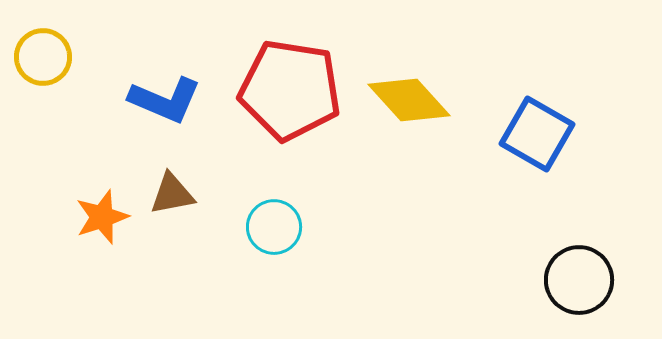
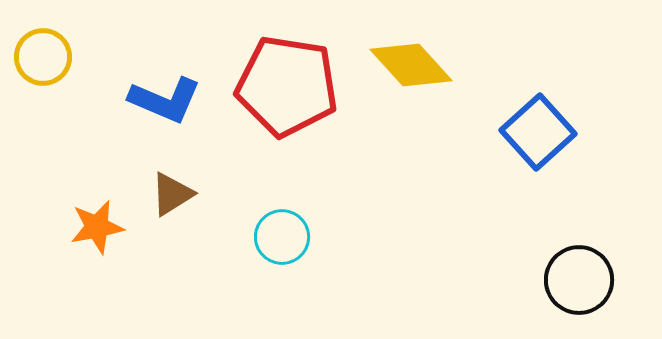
red pentagon: moved 3 px left, 4 px up
yellow diamond: moved 2 px right, 35 px up
blue square: moved 1 px right, 2 px up; rotated 18 degrees clockwise
brown triangle: rotated 21 degrees counterclockwise
orange star: moved 5 px left, 10 px down; rotated 8 degrees clockwise
cyan circle: moved 8 px right, 10 px down
